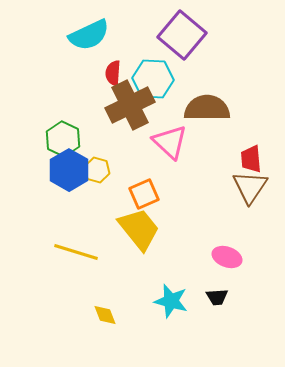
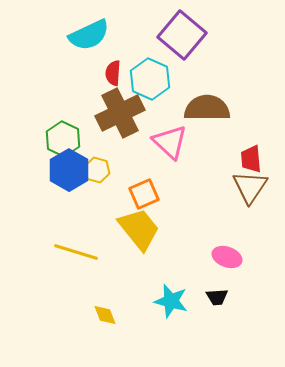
cyan hexagon: moved 3 px left; rotated 21 degrees clockwise
brown cross: moved 10 px left, 8 px down
